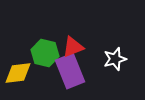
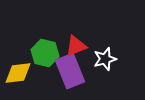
red triangle: moved 3 px right, 1 px up
white star: moved 10 px left
